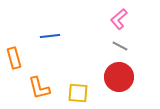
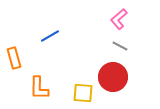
blue line: rotated 24 degrees counterclockwise
red circle: moved 6 px left
orange L-shape: rotated 15 degrees clockwise
yellow square: moved 5 px right
